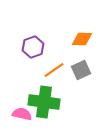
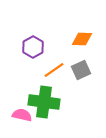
purple hexagon: rotated 10 degrees counterclockwise
pink semicircle: moved 1 px down
